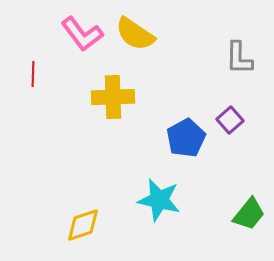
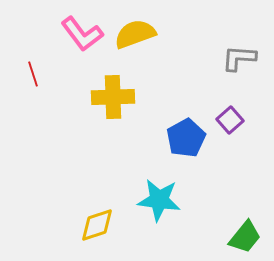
yellow semicircle: rotated 126 degrees clockwise
gray L-shape: rotated 93 degrees clockwise
red line: rotated 20 degrees counterclockwise
cyan star: rotated 6 degrees counterclockwise
green trapezoid: moved 4 px left, 23 px down
yellow diamond: moved 14 px right
